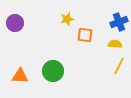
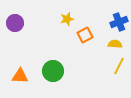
orange square: rotated 35 degrees counterclockwise
